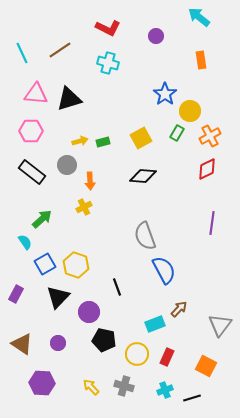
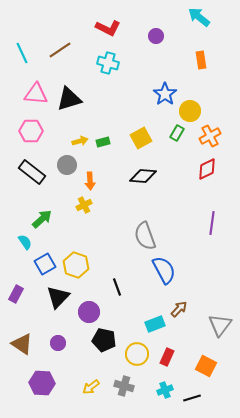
yellow cross at (84, 207): moved 2 px up
yellow arrow at (91, 387): rotated 84 degrees counterclockwise
